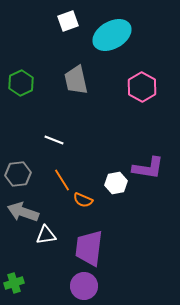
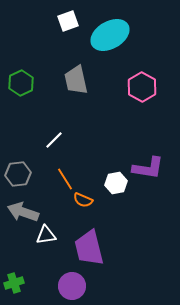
cyan ellipse: moved 2 px left
white line: rotated 66 degrees counterclockwise
orange line: moved 3 px right, 1 px up
purple trapezoid: rotated 21 degrees counterclockwise
purple circle: moved 12 px left
